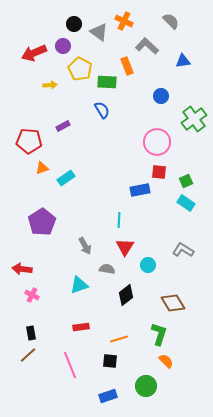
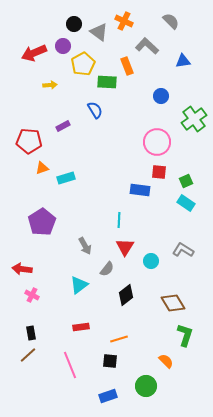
yellow pentagon at (80, 69): moved 3 px right, 5 px up; rotated 15 degrees clockwise
blue semicircle at (102, 110): moved 7 px left
cyan rectangle at (66, 178): rotated 18 degrees clockwise
blue rectangle at (140, 190): rotated 18 degrees clockwise
cyan circle at (148, 265): moved 3 px right, 4 px up
gray semicircle at (107, 269): rotated 119 degrees clockwise
cyan triangle at (79, 285): rotated 18 degrees counterclockwise
green L-shape at (159, 334): moved 26 px right, 1 px down
